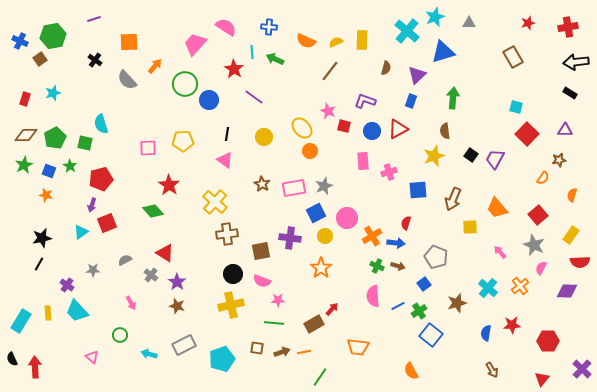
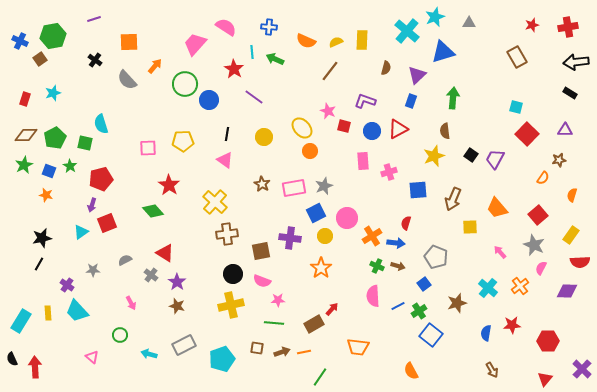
red star at (528, 23): moved 4 px right, 2 px down
brown rectangle at (513, 57): moved 4 px right
red triangle at (542, 379): moved 3 px right
